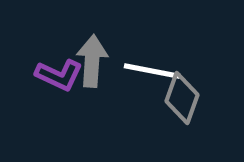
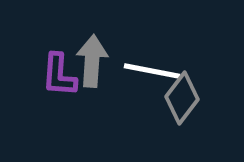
purple L-shape: rotated 69 degrees clockwise
gray diamond: rotated 18 degrees clockwise
